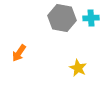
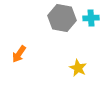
orange arrow: moved 1 px down
